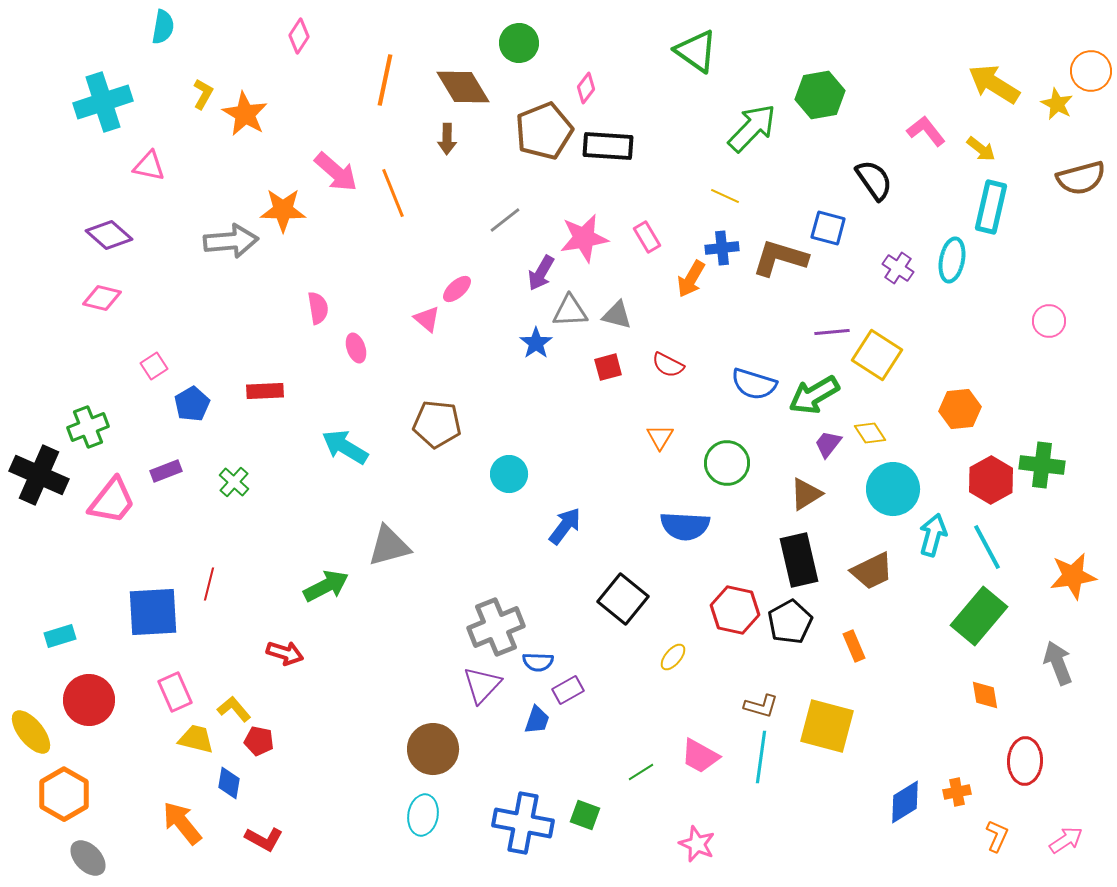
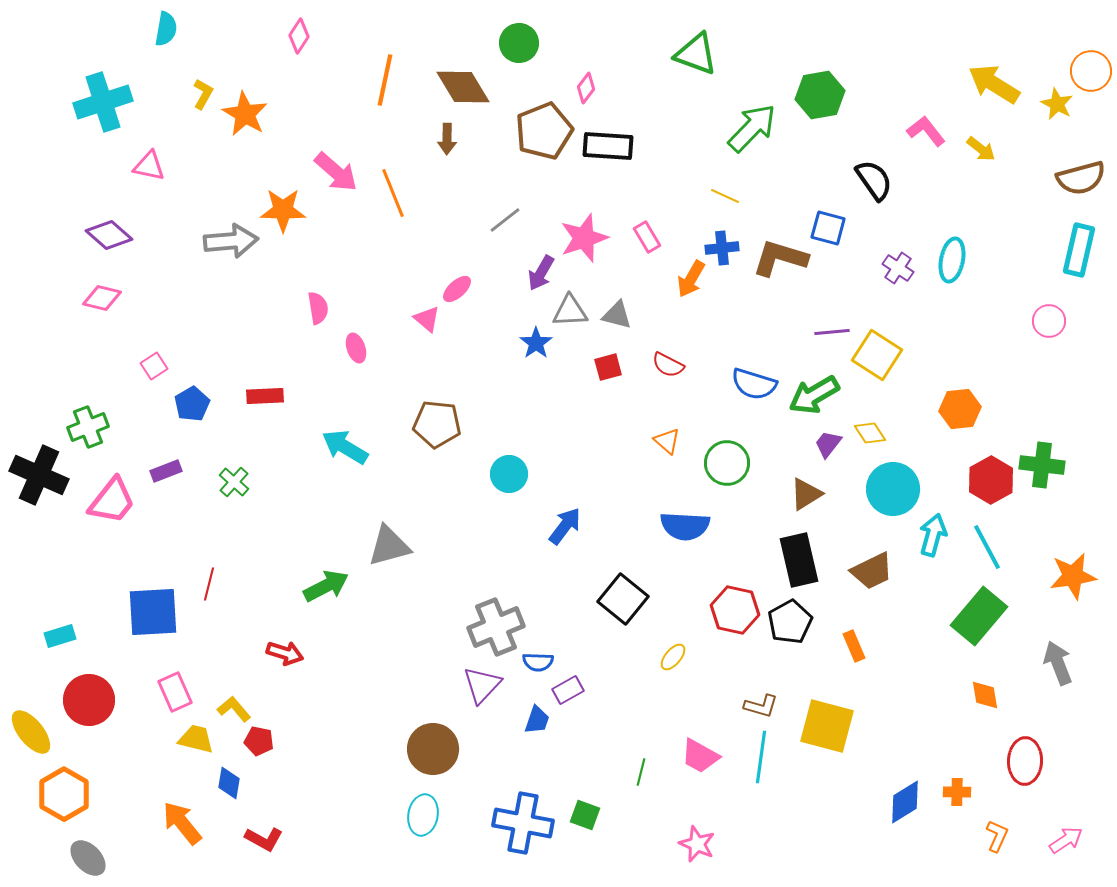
cyan semicircle at (163, 27): moved 3 px right, 2 px down
green triangle at (696, 51): moved 3 px down; rotated 15 degrees counterclockwise
cyan rectangle at (991, 207): moved 88 px right, 43 px down
pink star at (584, 238): rotated 9 degrees counterclockwise
red rectangle at (265, 391): moved 5 px down
orange triangle at (660, 437): moved 7 px right, 4 px down; rotated 20 degrees counterclockwise
green line at (641, 772): rotated 44 degrees counterclockwise
orange cross at (957, 792): rotated 12 degrees clockwise
